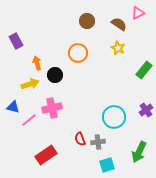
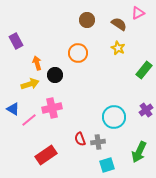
brown circle: moved 1 px up
blue triangle: moved 2 px down; rotated 16 degrees clockwise
